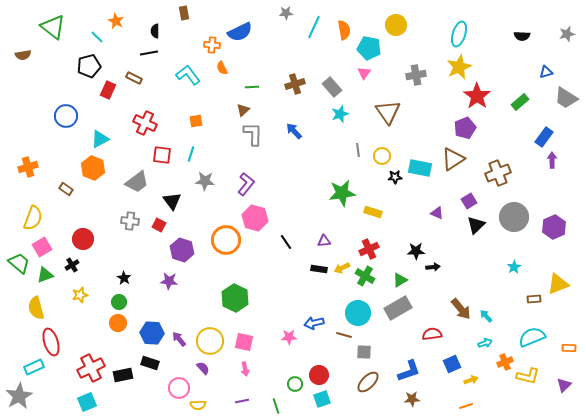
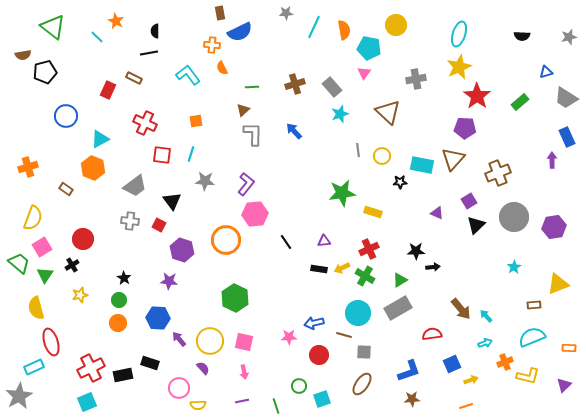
brown rectangle at (184, 13): moved 36 px right
gray star at (567, 34): moved 2 px right, 3 px down
black pentagon at (89, 66): moved 44 px left, 6 px down
gray cross at (416, 75): moved 4 px down
brown triangle at (388, 112): rotated 12 degrees counterclockwise
purple pentagon at (465, 128): rotated 25 degrees clockwise
blue rectangle at (544, 137): moved 23 px right; rotated 60 degrees counterclockwise
brown triangle at (453, 159): rotated 15 degrees counterclockwise
cyan rectangle at (420, 168): moved 2 px right, 3 px up
black star at (395, 177): moved 5 px right, 5 px down
gray trapezoid at (137, 182): moved 2 px left, 4 px down
pink hexagon at (255, 218): moved 4 px up; rotated 20 degrees counterclockwise
purple hexagon at (554, 227): rotated 15 degrees clockwise
green triangle at (45, 275): rotated 36 degrees counterclockwise
brown rectangle at (534, 299): moved 6 px down
green circle at (119, 302): moved 2 px up
blue hexagon at (152, 333): moved 6 px right, 15 px up
pink arrow at (245, 369): moved 1 px left, 3 px down
red circle at (319, 375): moved 20 px up
brown ellipse at (368, 382): moved 6 px left, 2 px down; rotated 10 degrees counterclockwise
green circle at (295, 384): moved 4 px right, 2 px down
